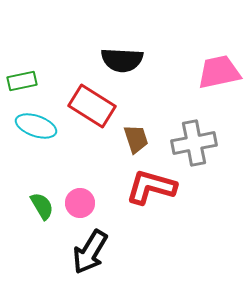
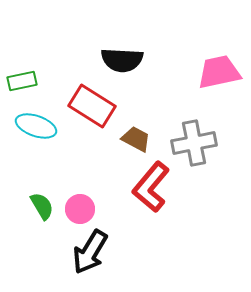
brown trapezoid: rotated 44 degrees counterclockwise
red L-shape: rotated 66 degrees counterclockwise
pink circle: moved 6 px down
